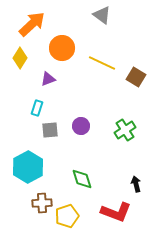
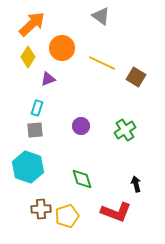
gray triangle: moved 1 px left, 1 px down
yellow diamond: moved 8 px right, 1 px up
gray square: moved 15 px left
cyan hexagon: rotated 12 degrees counterclockwise
brown cross: moved 1 px left, 6 px down
